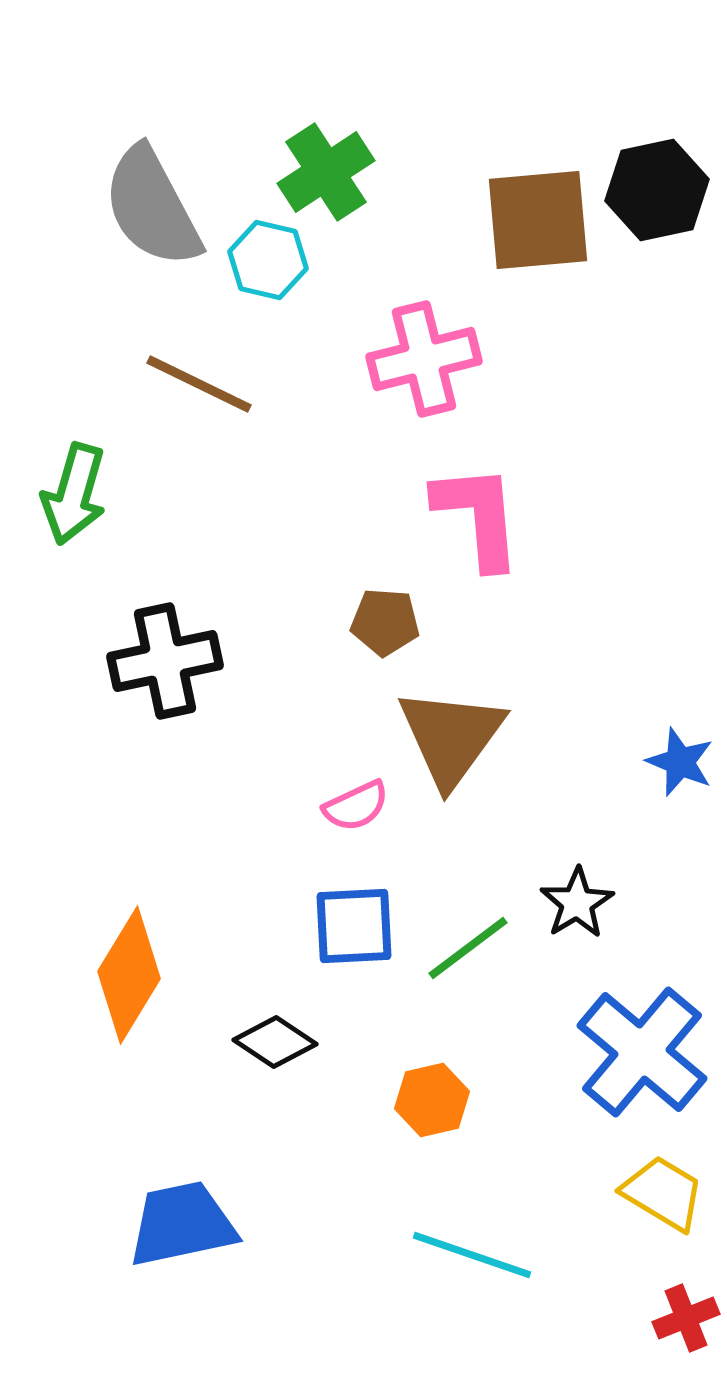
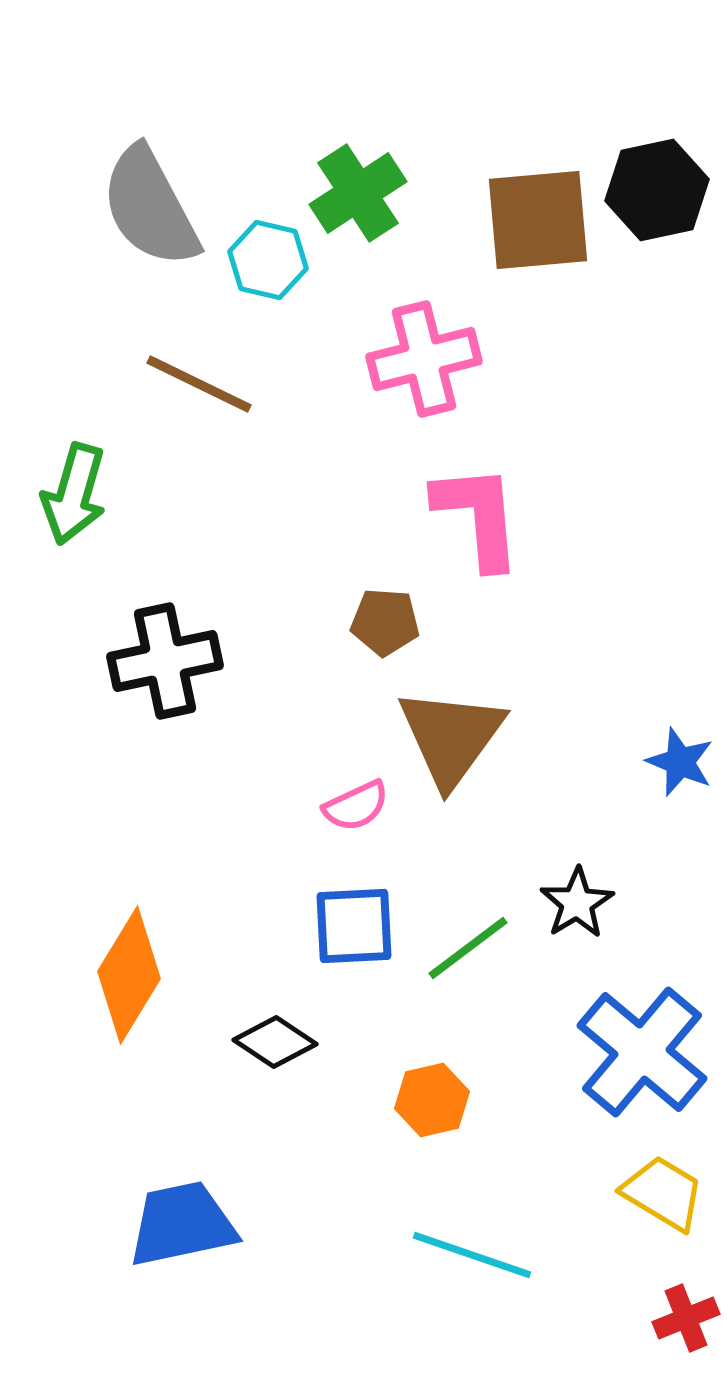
green cross: moved 32 px right, 21 px down
gray semicircle: moved 2 px left
